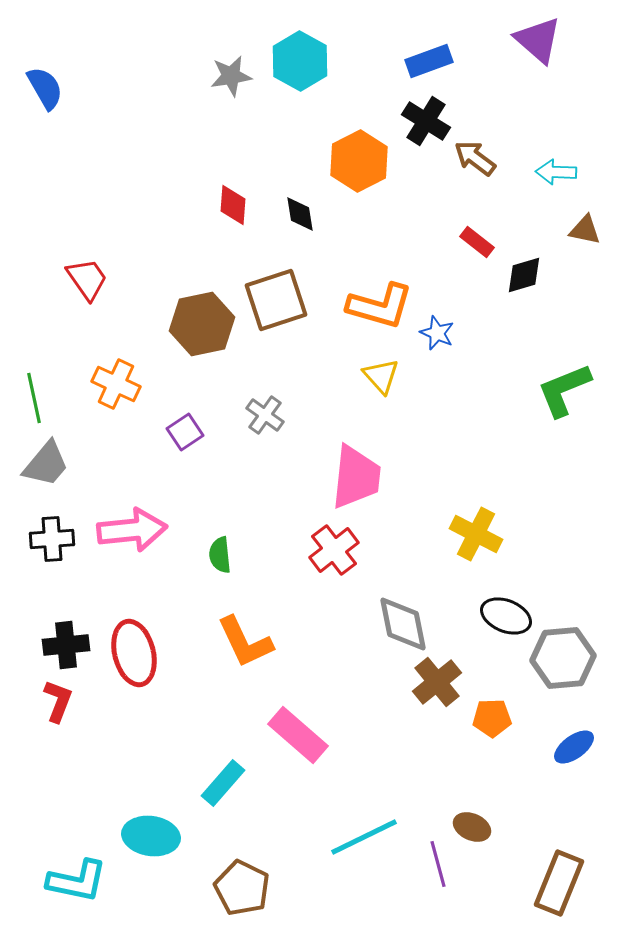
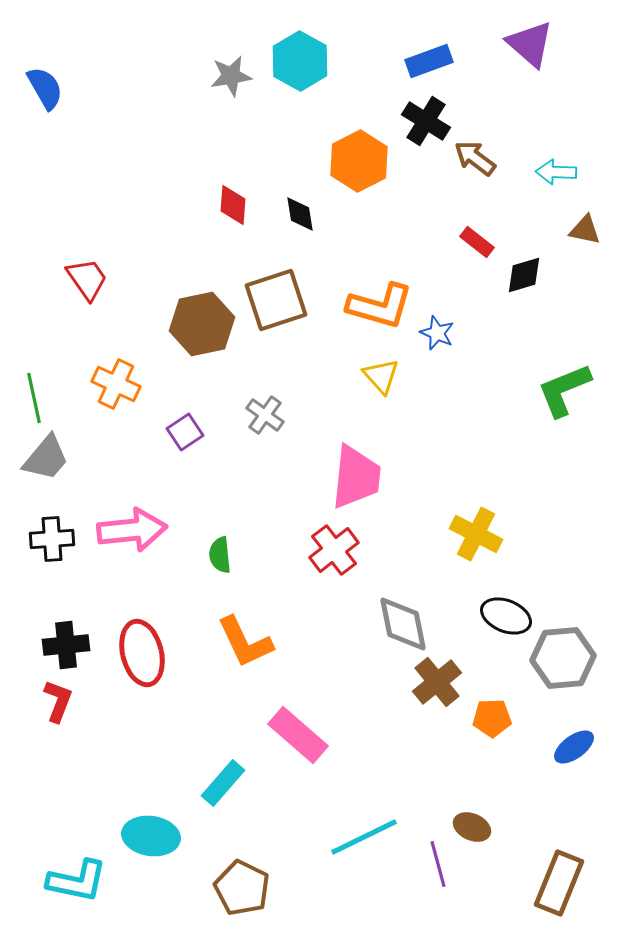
purple triangle at (538, 40): moved 8 px left, 4 px down
gray trapezoid at (46, 464): moved 6 px up
red ellipse at (134, 653): moved 8 px right
